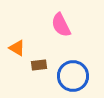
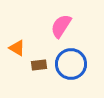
pink semicircle: moved 1 px down; rotated 60 degrees clockwise
blue circle: moved 2 px left, 12 px up
